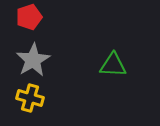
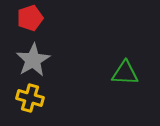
red pentagon: moved 1 px right, 1 px down
green triangle: moved 12 px right, 8 px down
